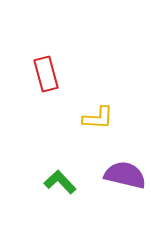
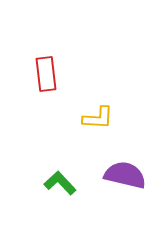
red rectangle: rotated 8 degrees clockwise
green L-shape: moved 1 px down
